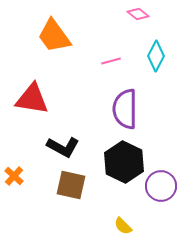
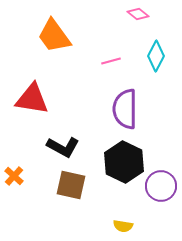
yellow semicircle: rotated 36 degrees counterclockwise
